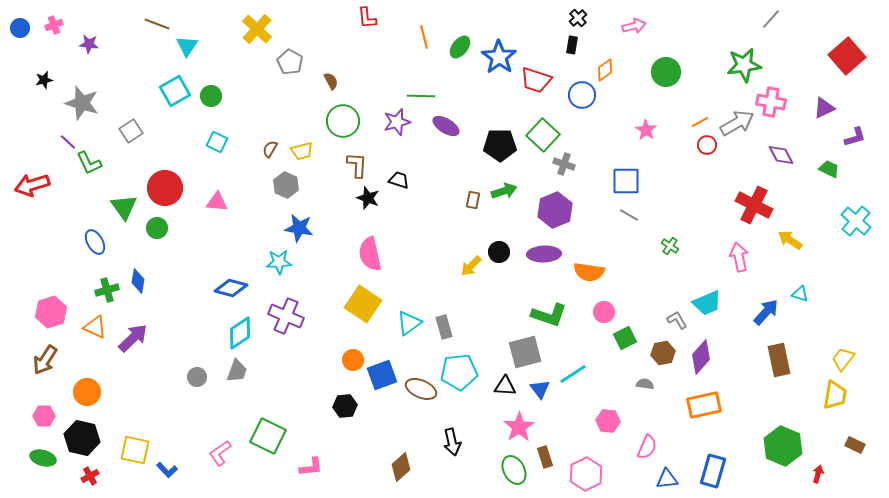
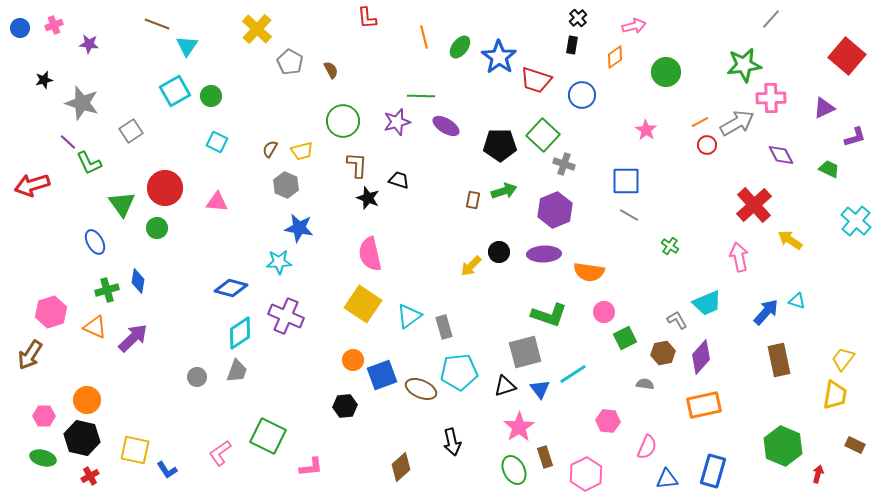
red square at (847, 56): rotated 9 degrees counterclockwise
orange diamond at (605, 70): moved 10 px right, 13 px up
brown semicircle at (331, 81): moved 11 px up
pink cross at (771, 102): moved 4 px up; rotated 12 degrees counterclockwise
red cross at (754, 205): rotated 21 degrees clockwise
green triangle at (124, 207): moved 2 px left, 3 px up
cyan triangle at (800, 294): moved 3 px left, 7 px down
cyan triangle at (409, 323): moved 7 px up
brown arrow at (45, 360): moved 15 px left, 5 px up
black triangle at (505, 386): rotated 20 degrees counterclockwise
orange circle at (87, 392): moved 8 px down
blue L-shape at (167, 470): rotated 10 degrees clockwise
